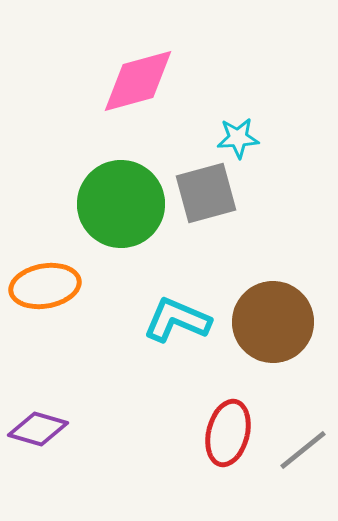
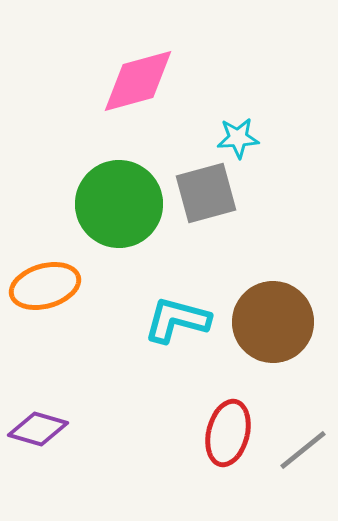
green circle: moved 2 px left
orange ellipse: rotated 6 degrees counterclockwise
cyan L-shape: rotated 8 degrees counterclockwise
